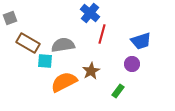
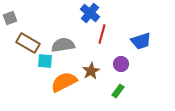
purple circle: moved 11 px left
